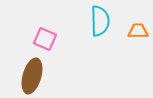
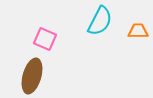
cyan semicircle: rotated 28 degrees clockwise
